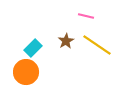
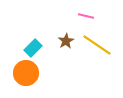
orange circle: moved 1 px down
